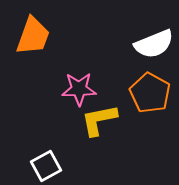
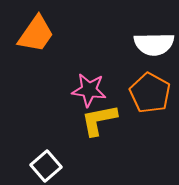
orange trapezoid: moved 3 px right, 2 px up; rotated 15 degrees clockwise
white semicircle: rotated 21 degrees clockwise
pink star: moved 10 px right, 1 px down; rotated 8 degrees clockwise
white square: rotated 12 degrees counterclockwise
